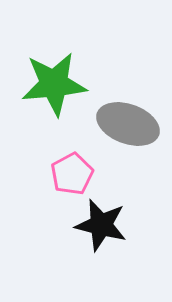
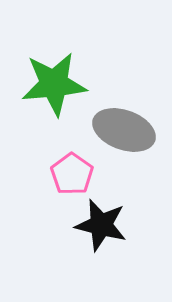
gray ellipse: moved 4 px left, 6 px down
pink pentagon: rotated 9 degrees counterclockwise
